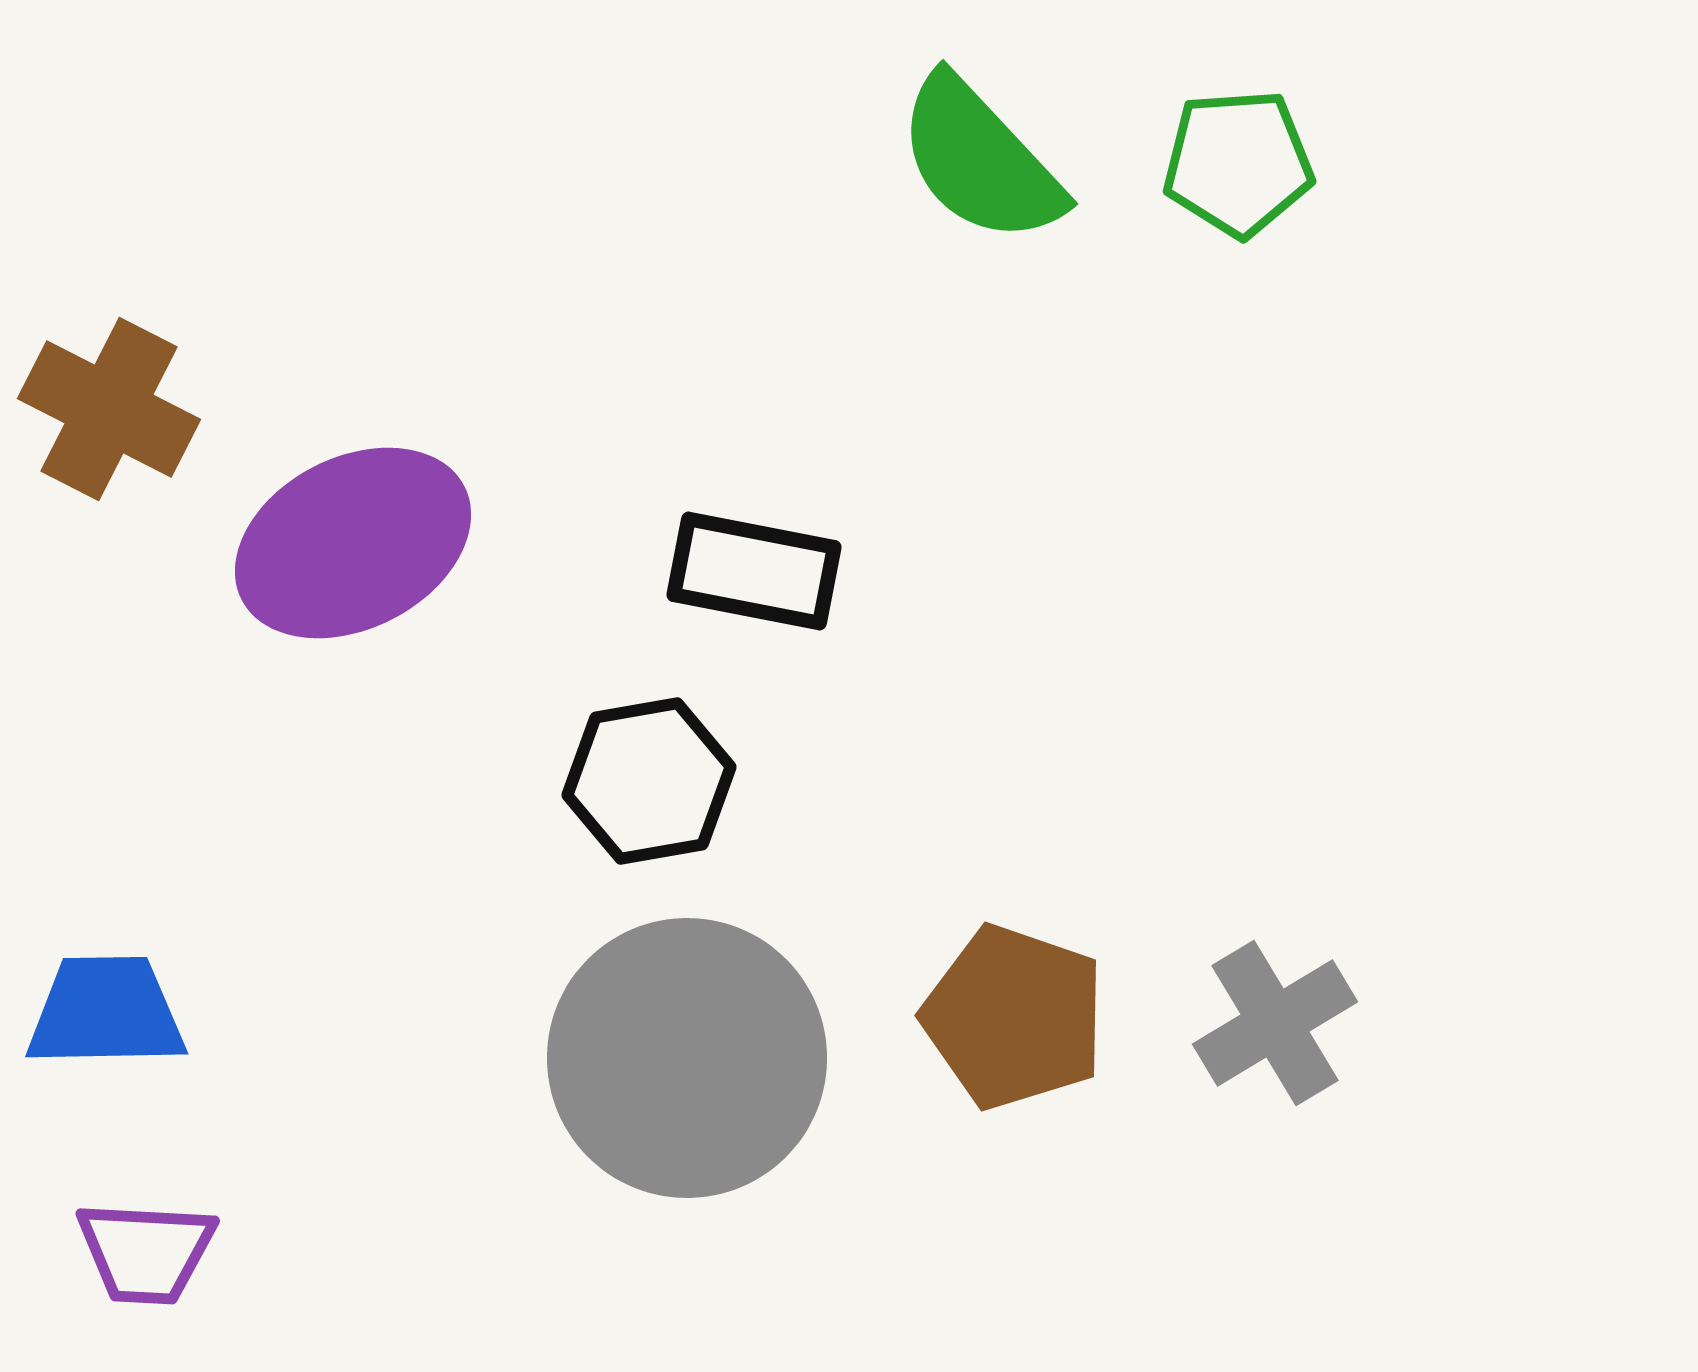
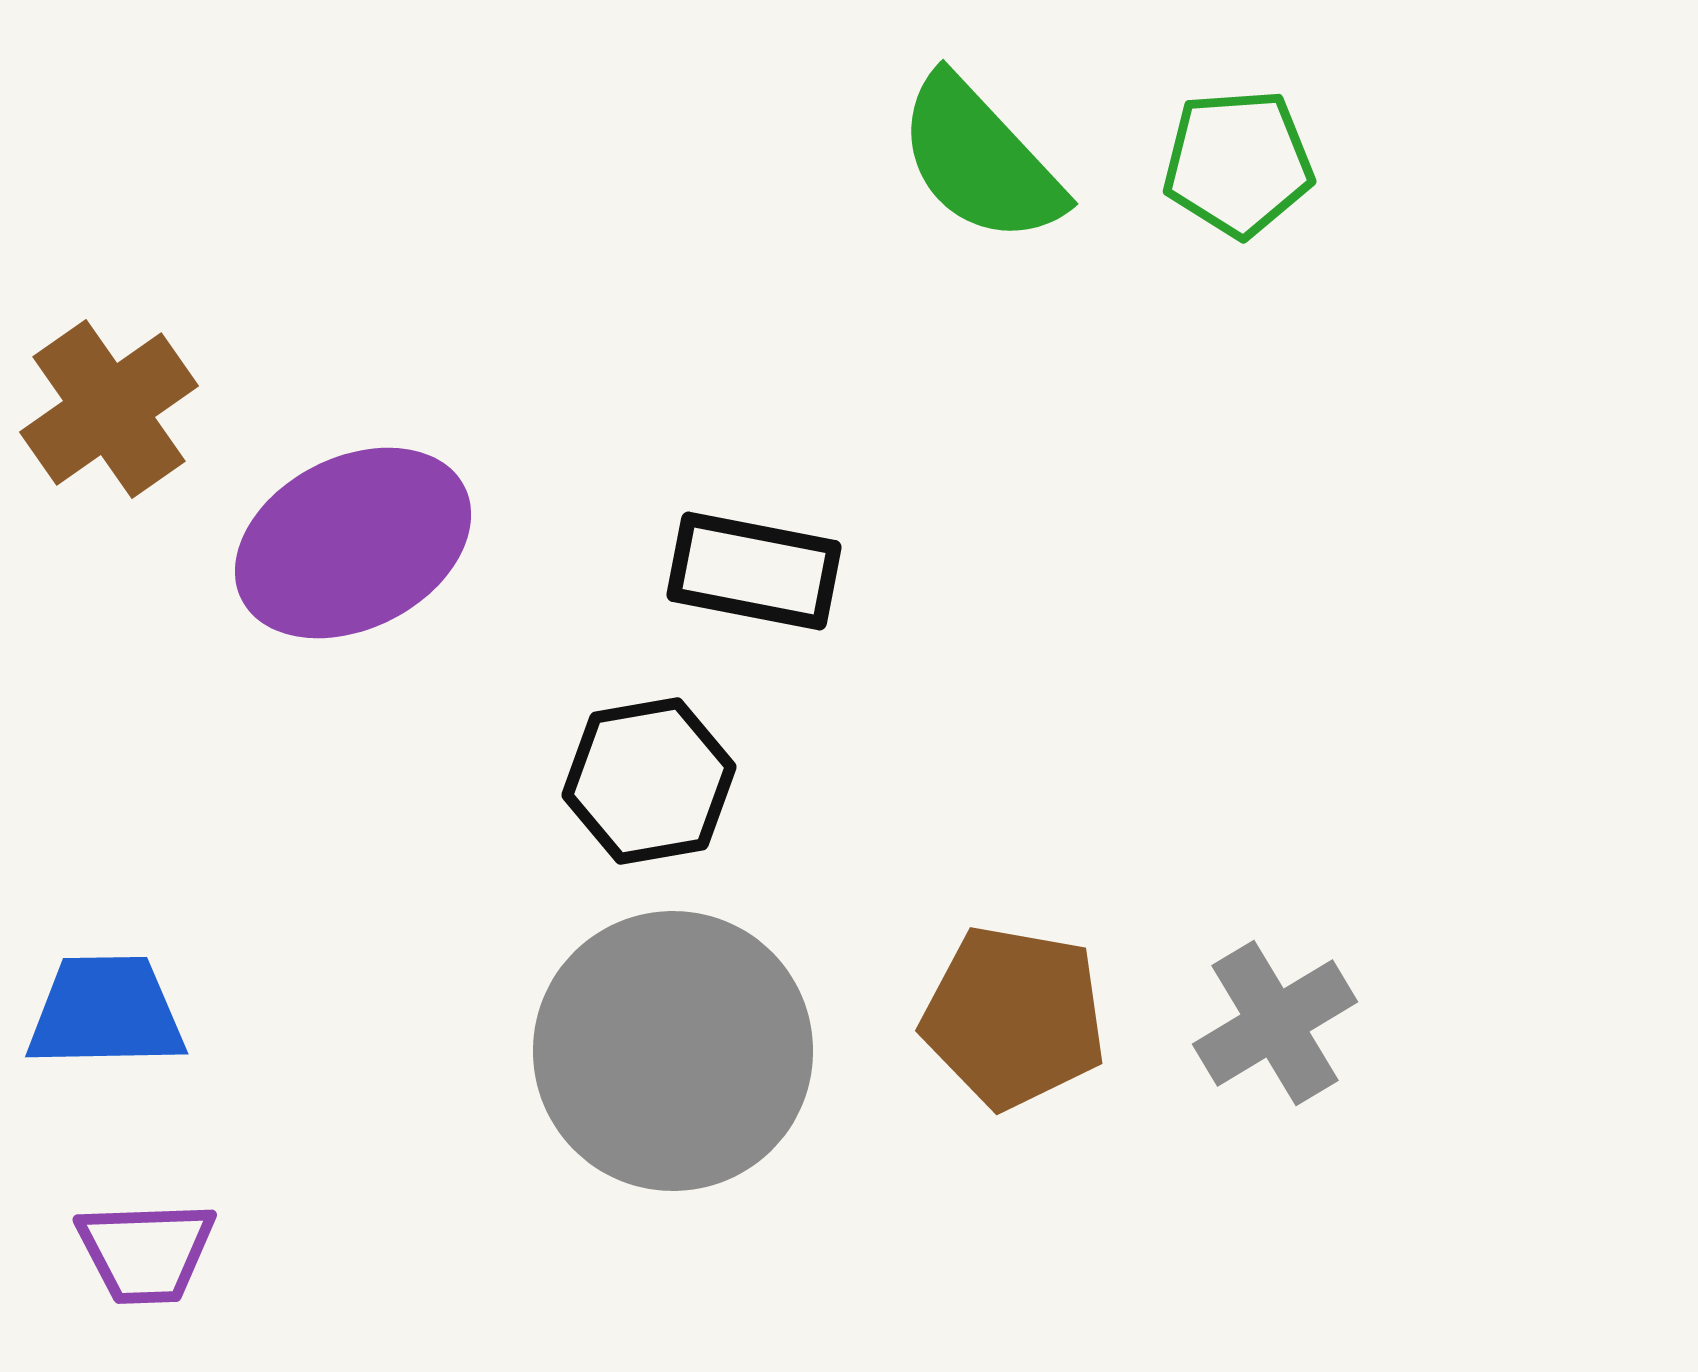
brown cross: rotated 28 degrees clockwise
brown pentagon: rotated 9 degrees counterclockwise
gray circle: moved 14 px left, 7 px up
purple trapezoid: rotated 5 degrees counterclockwise
